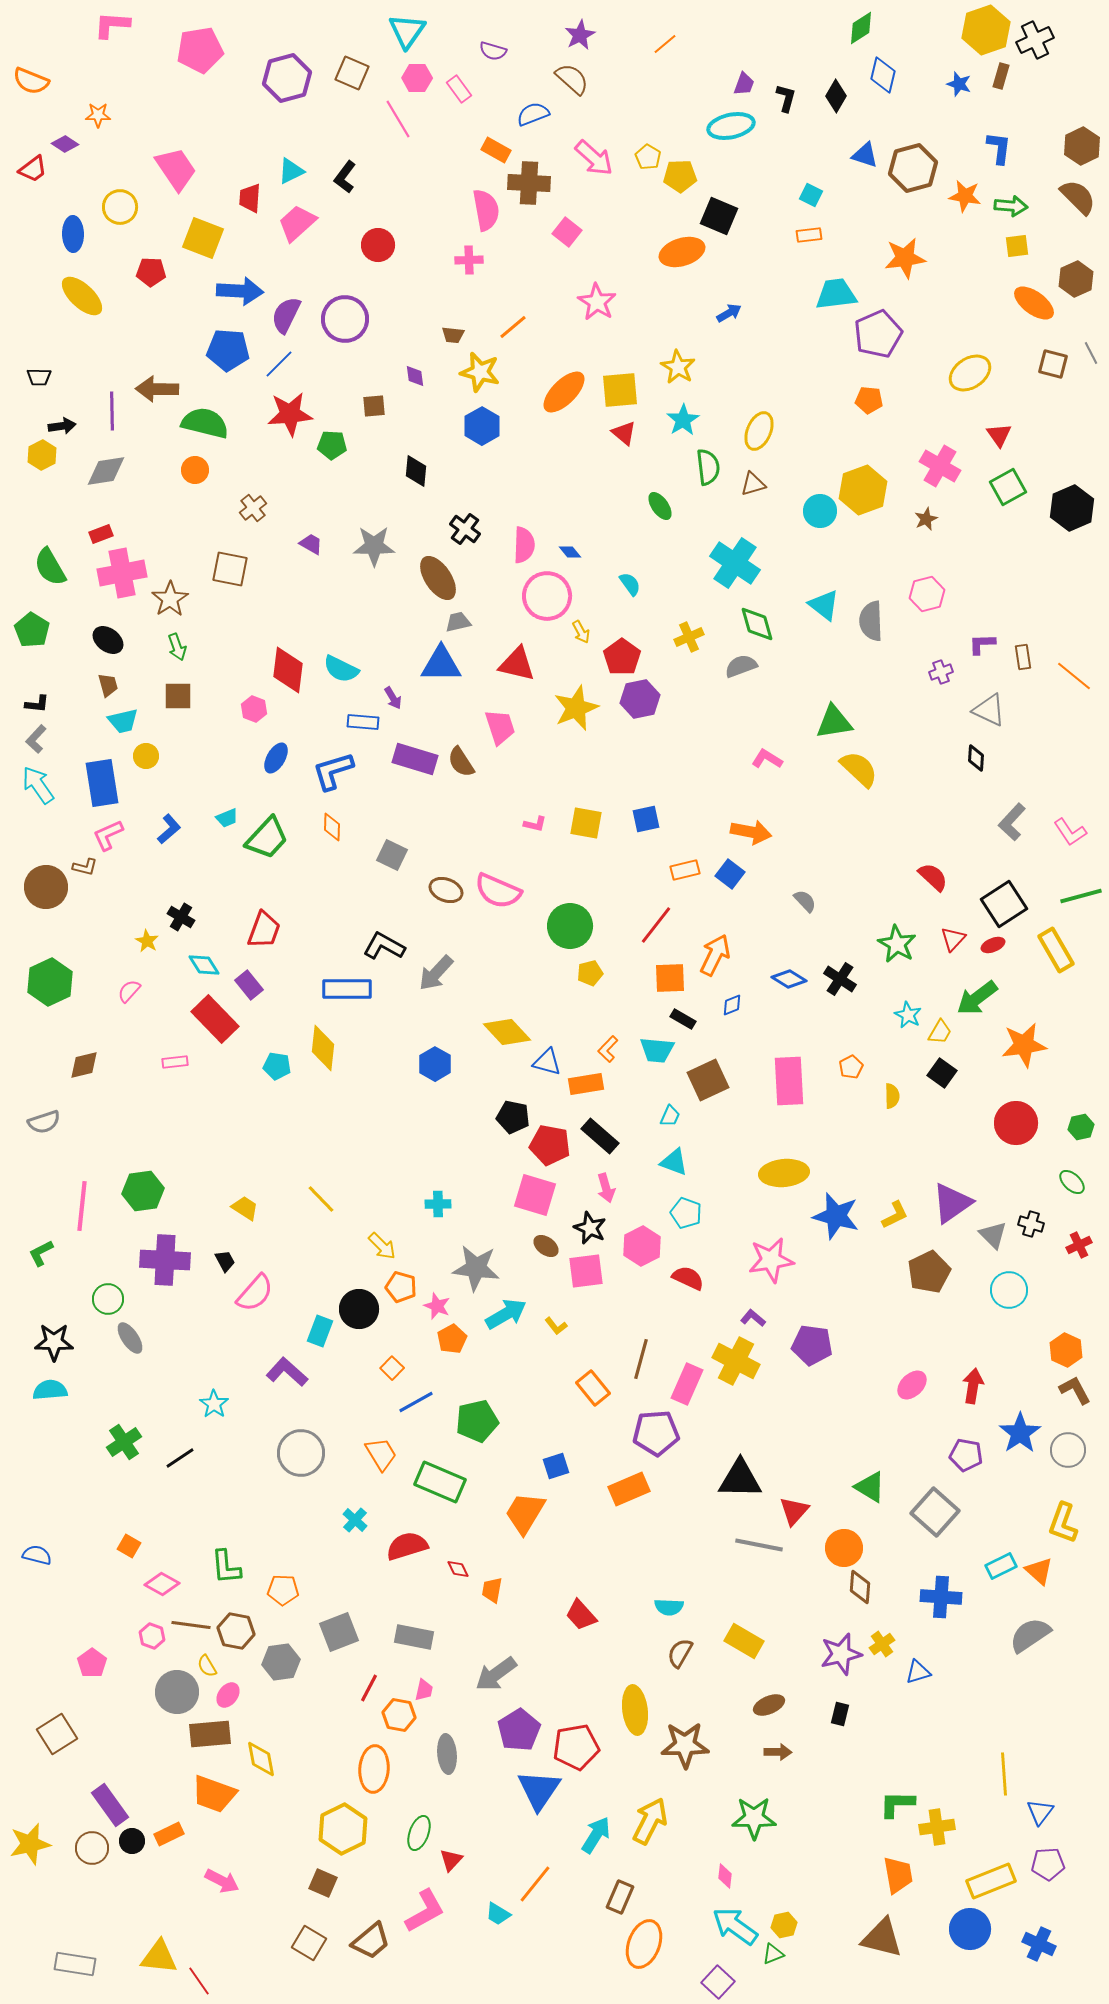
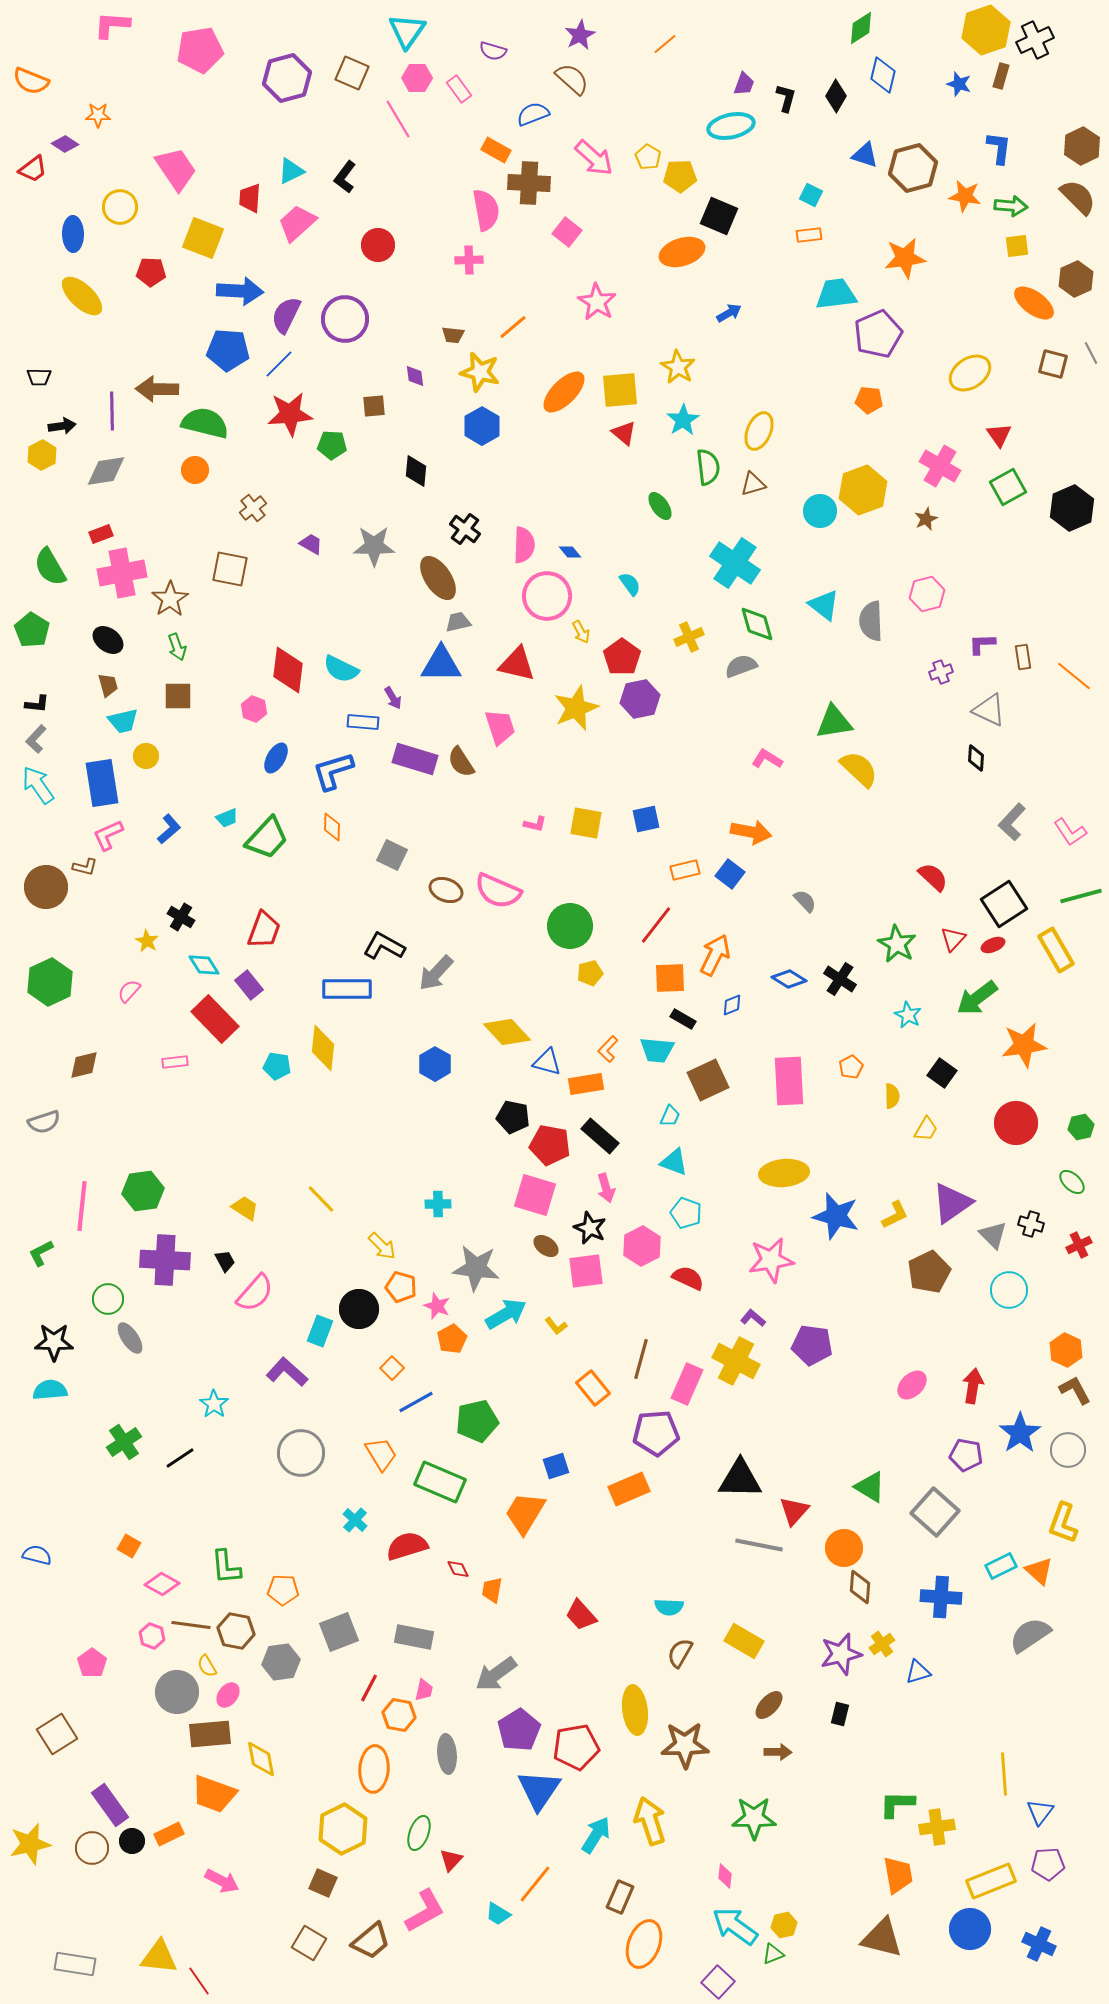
yellow trapezoid at (940, 1032): moved 14 px left, 97 px down
brown ellipse at (769, 1705): rotated 24 degrees counterclockwise
yellow arrow at (650, 1821): rotated 45 degrees counterclockwise
